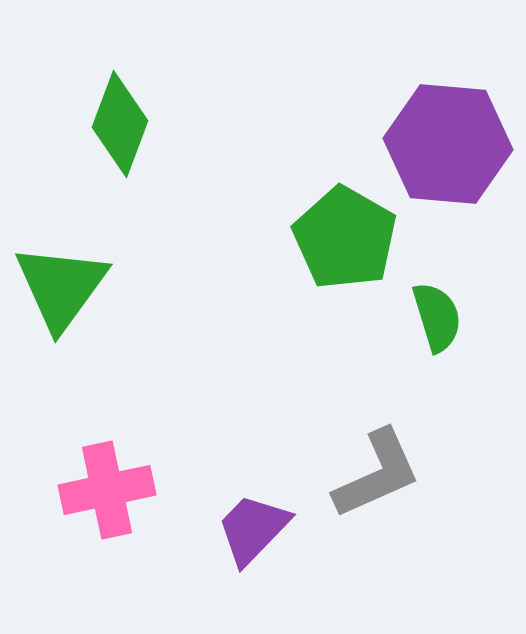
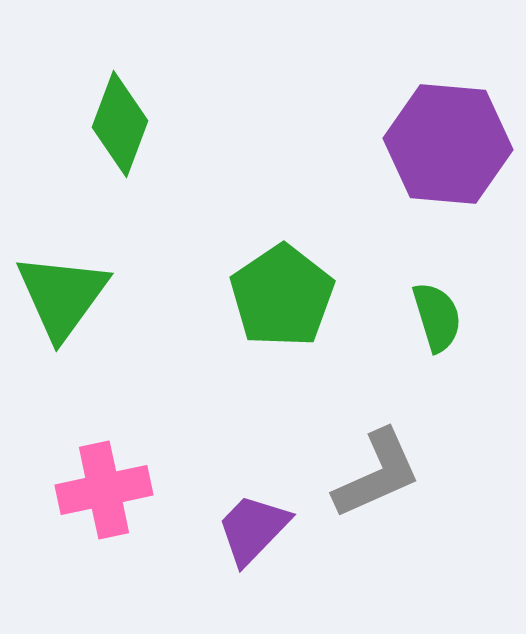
green pentagon: moved 63 px left, 58 px down; rotated 8 degrees clockwise
green triangle: moved 1 px right, 9 px down
pink cross: moved 3 px left
